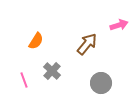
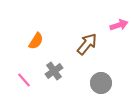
gray cross: moved 2 px right; rotated 12 degrees clockwise
pink line: rotated 21 degrees counterclockwise
